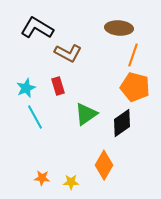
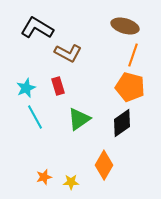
brown ellipse: moved 6 px right, 2 px up; rotated 12 degrees clockwise
orange pentagon: moved 5 px left
green triangle: moved 7 px left, 5 px down
orange star: moved 2 px right, 1 px up; rotated 21 degrees counterclockwise
